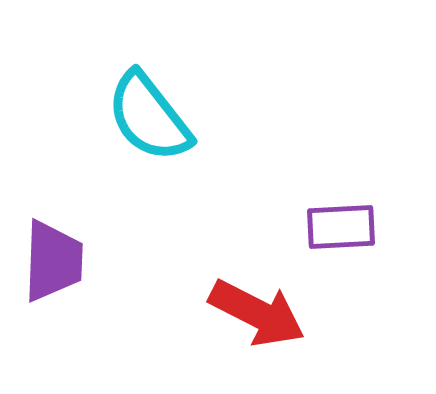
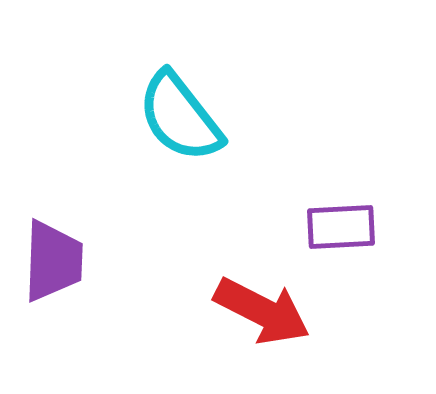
cyan semicircle: moved 31 px right
red arrow: moved 5 px right, 2 px up
